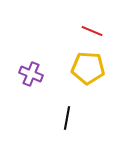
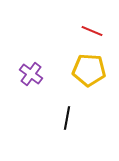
yellow pentagon: moved 1 px right, 2 px down
purple cross: rotated 15 degrees clockwise
